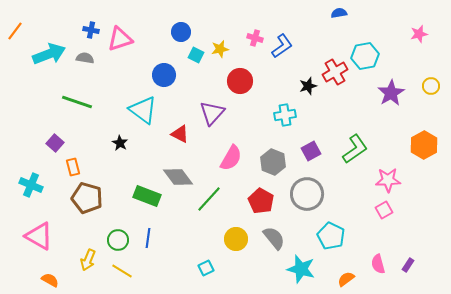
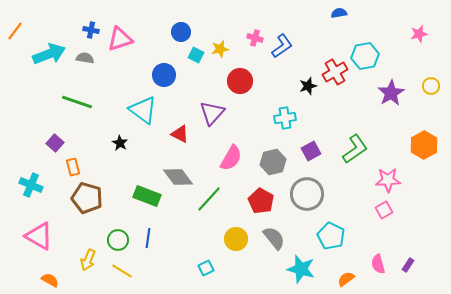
cyan cross at (285, 115): moved 3 px down
gray hexagon at (273, 162): rotated 25 degrees clockwise
